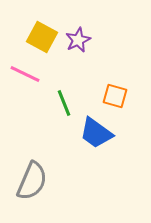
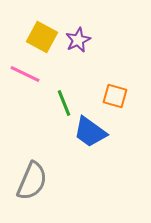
blue trapezoid: moved 6 px left, 1 px up
